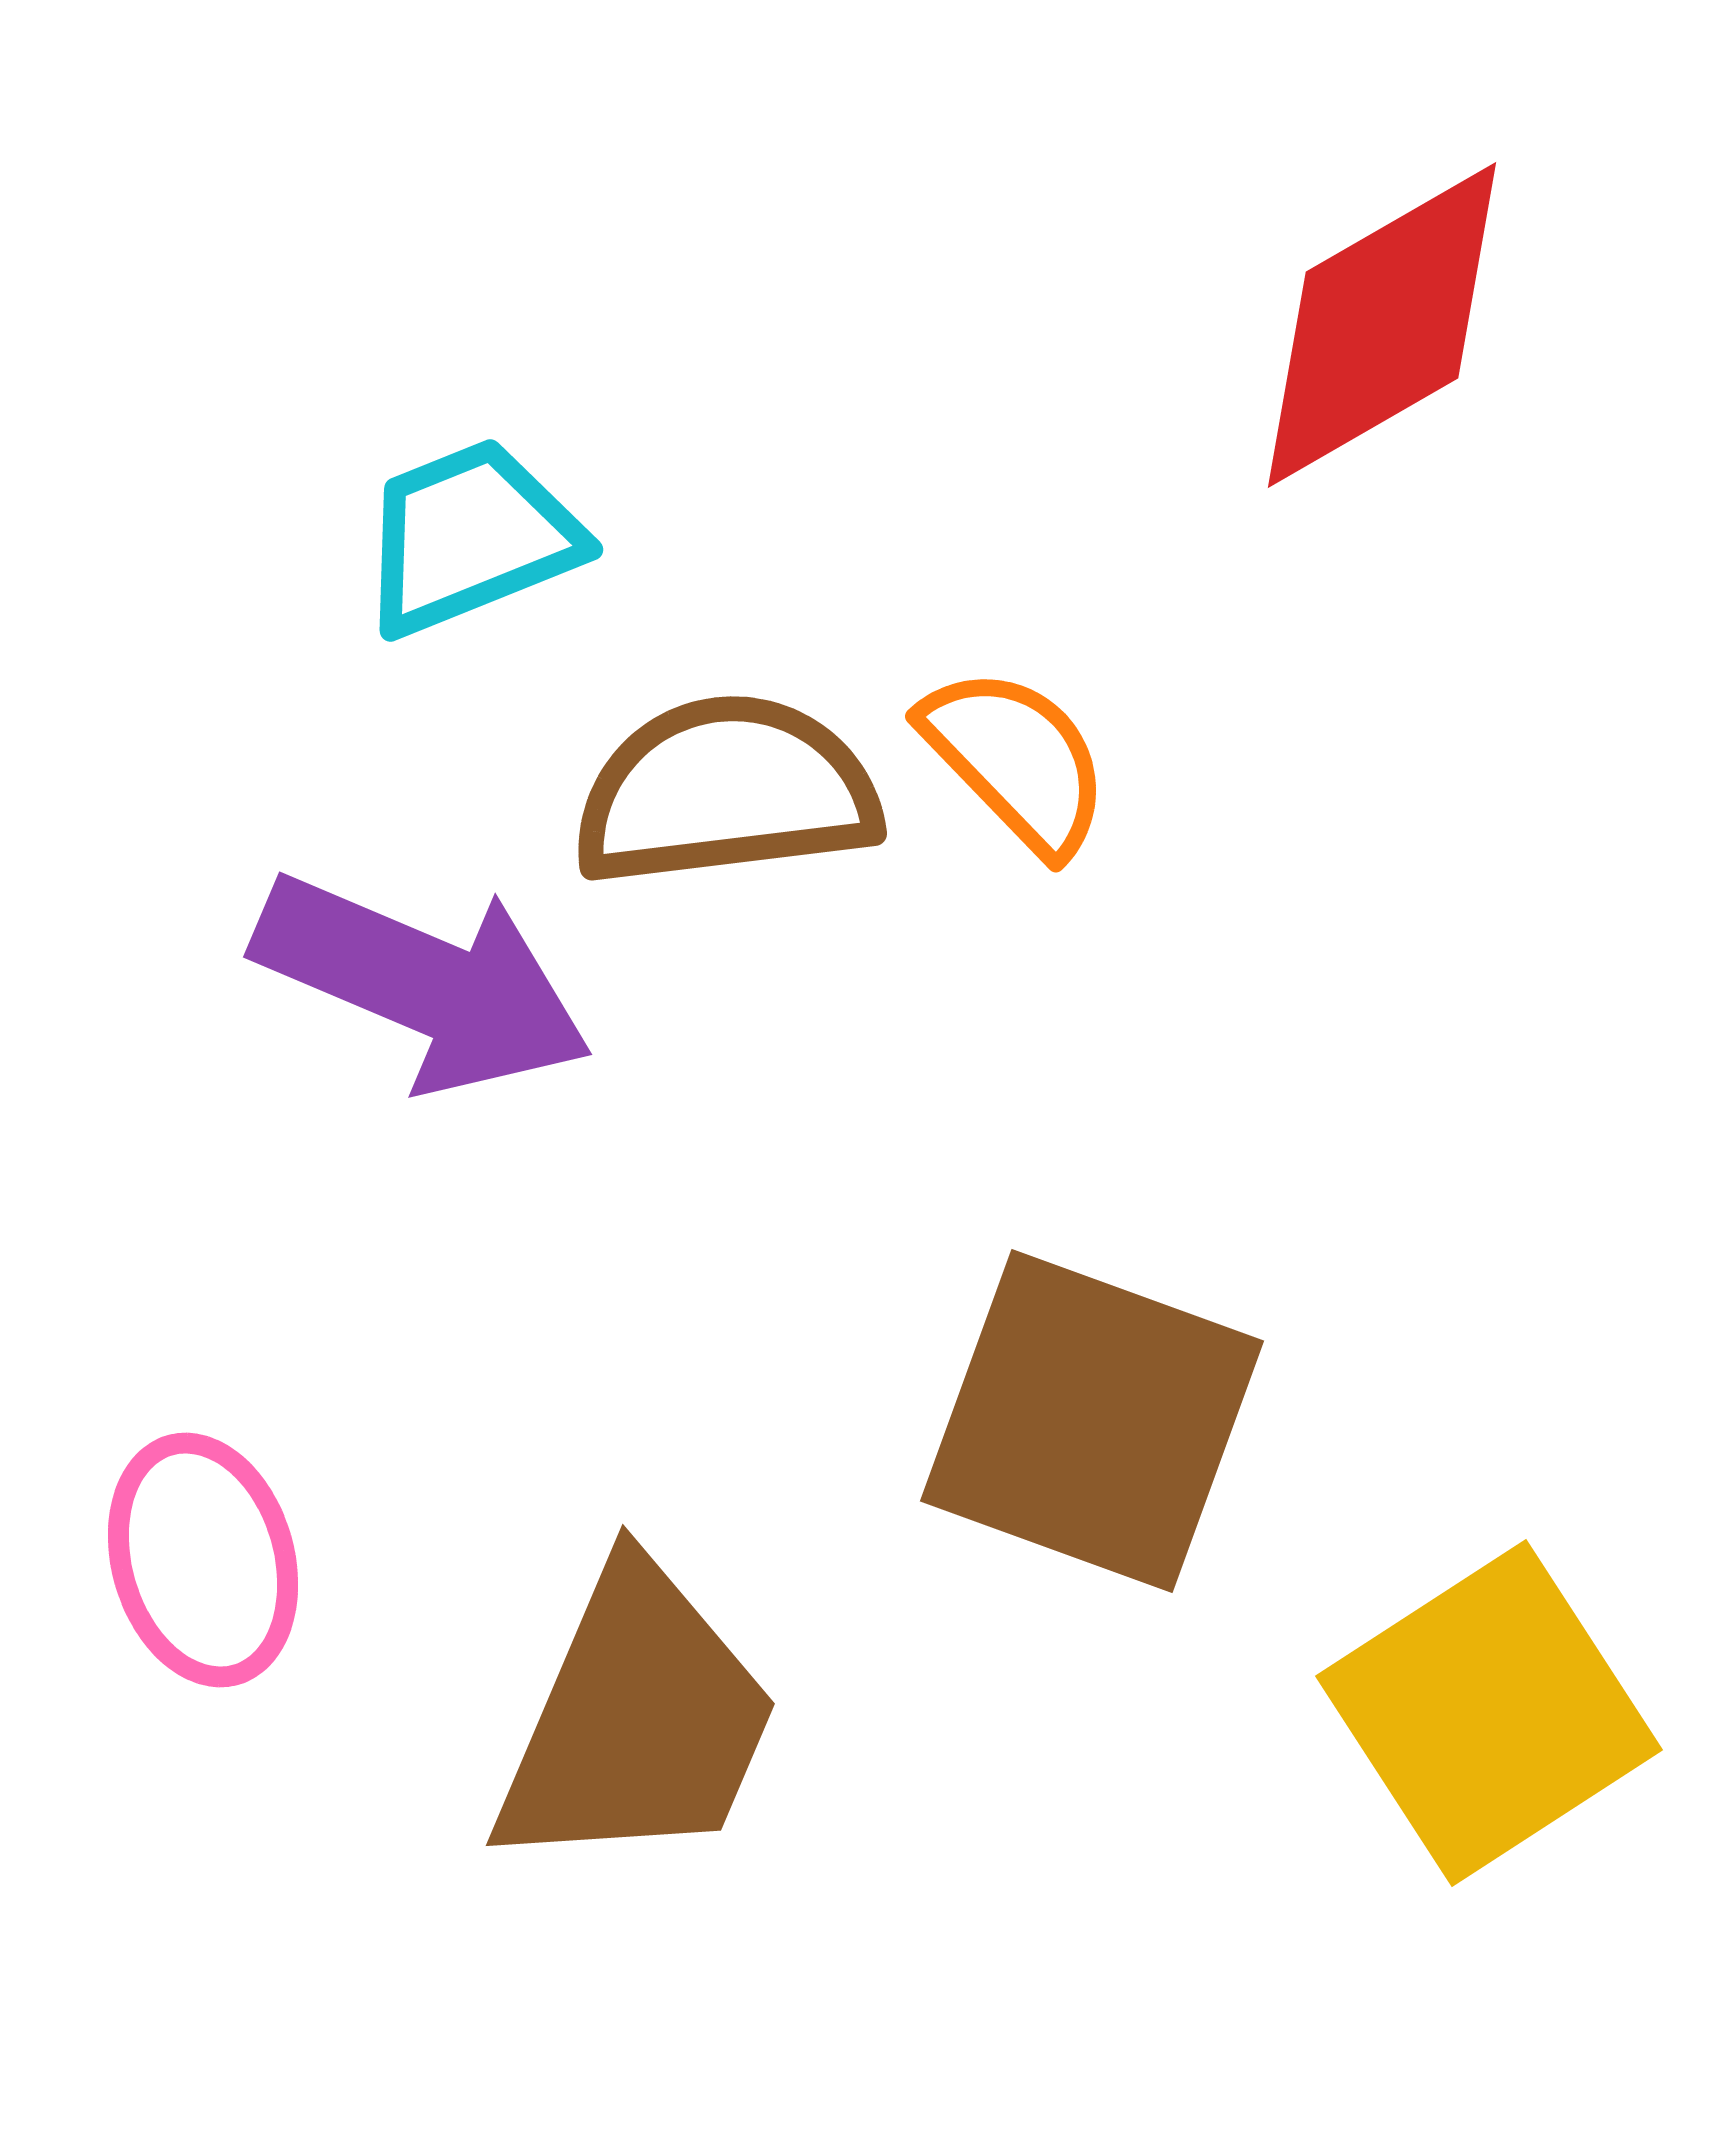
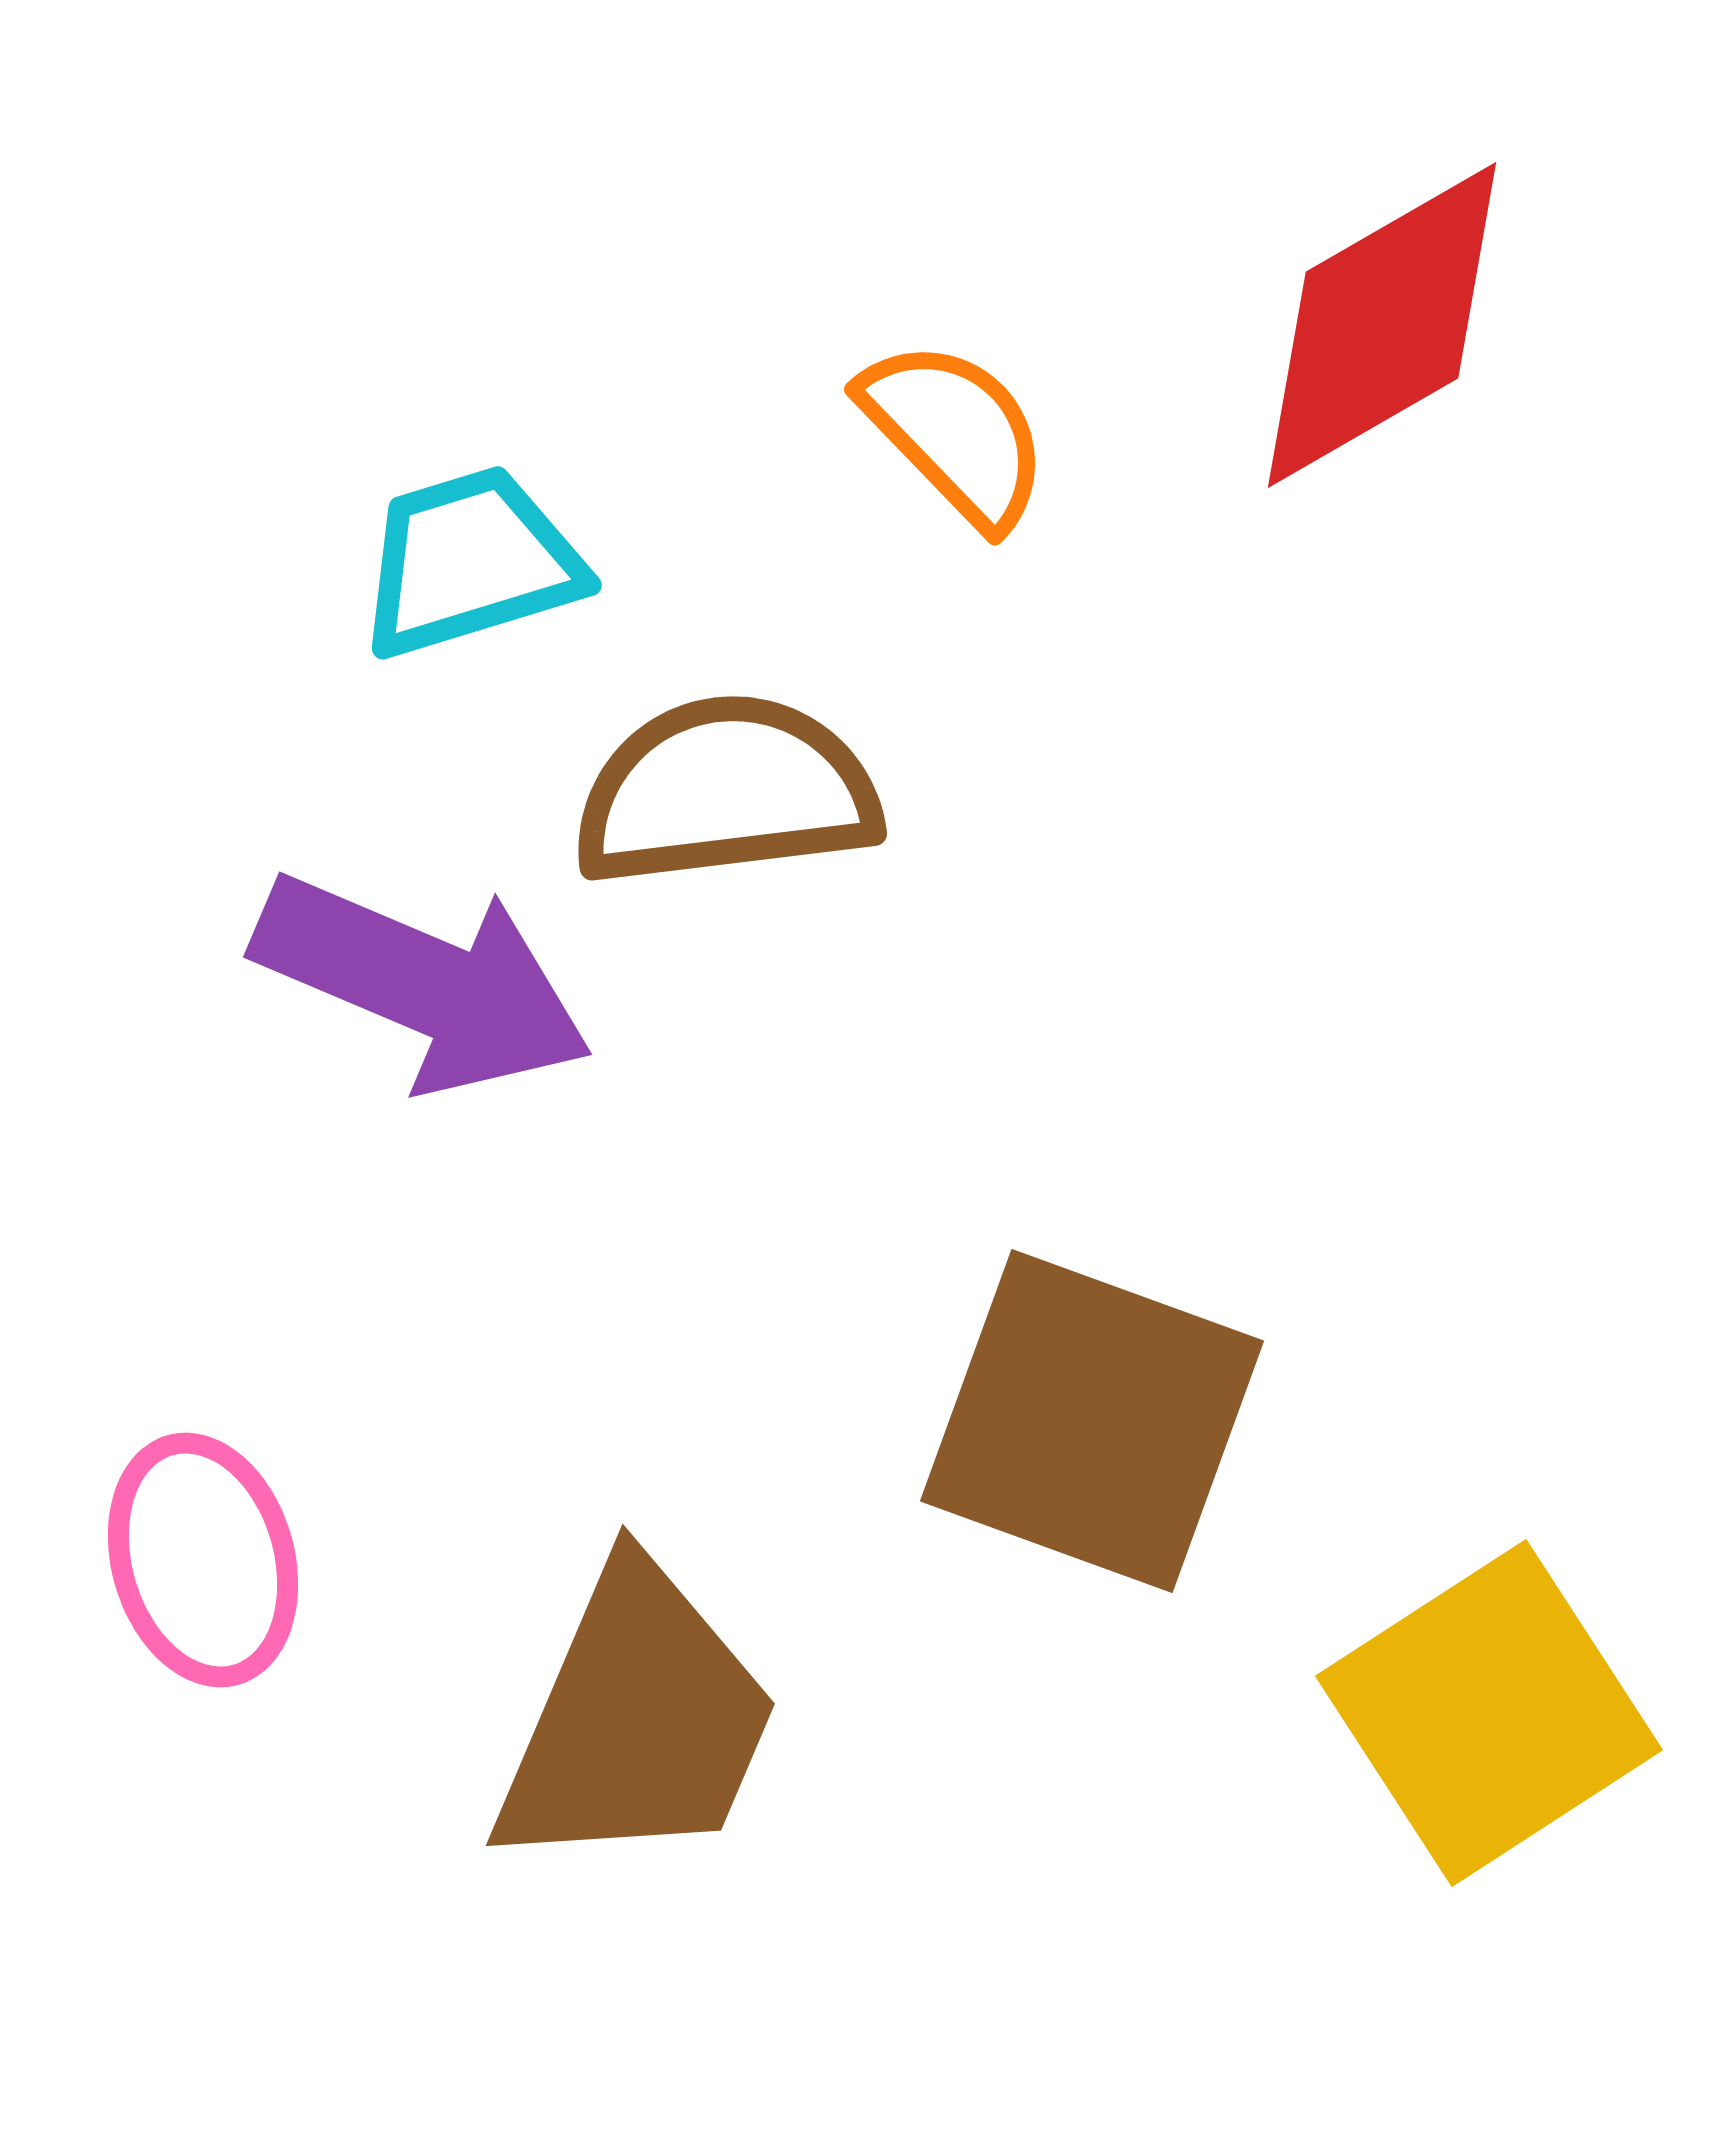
cyan trapezoid: moved 25 px down; rotated 5 degrees clockwise
orange semicircle: moved 61 px left, 327 px up
